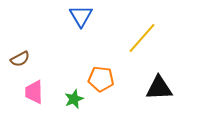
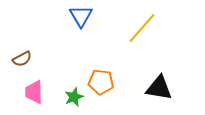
yellow line: moved 10 px up
brown semicircle: moved 2 px right
orange pentagon: moved 3 px down
black triangle: rotated 12 degrees clockwise
green star: moved 2 px up
